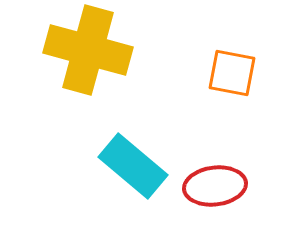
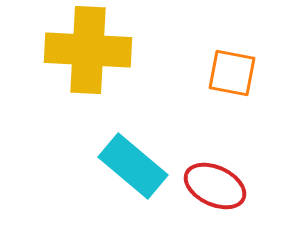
yellow cross: rotated 12 degrees counterclockwise
red ellipse: rotated 32 degrees clockwise
